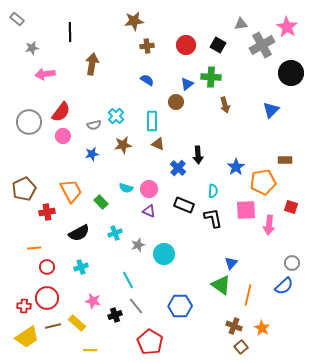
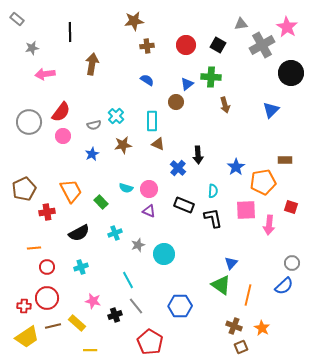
blue star at (92, 154): rotated 16 degrees counterclockwise
brown square at (241, 347): rotated 16 degrees clockwise
